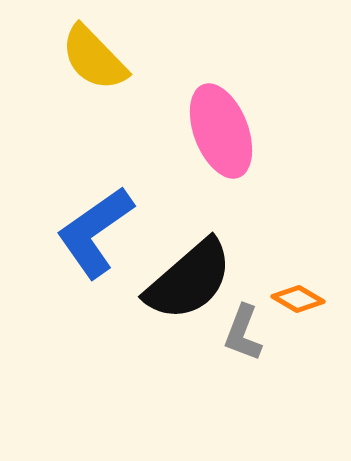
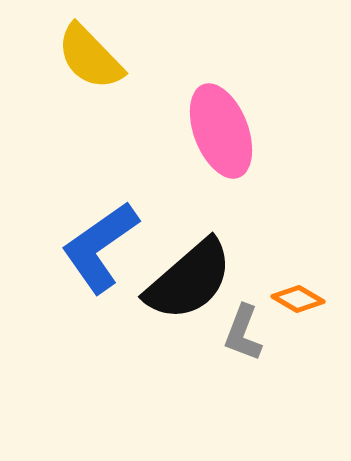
yellow semicircle: moved 4 px left, 1 px up
blue L-shape: moved 5 px right, 15 px down
